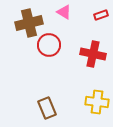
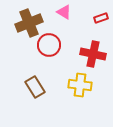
red rectangle: moved 3 px down
brown cross: rotated 8 degrees counterclockwise
yellow cross: moved 17 px left, 17 px up
brown rectangle: moved 12 px left, 21 px up; rotated 10 degrees counterclockwise
